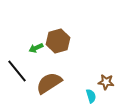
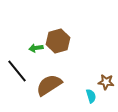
green arrow: rotated 16 degrees clockwise
brown semicircle: moved 2 px down
